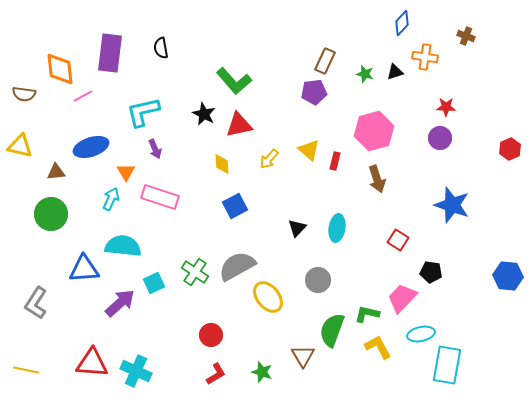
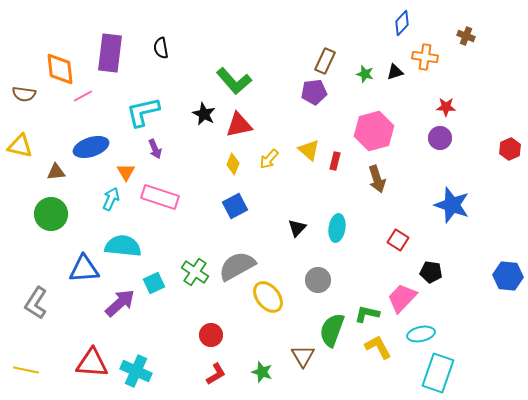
yellow diamond at (222, 164): moved 11 px right; rotated 25 degrees clockwise
cyan rectangle at (447, 365): moved 9 px left, 8 px down; rotated 9 degrees clockwise
